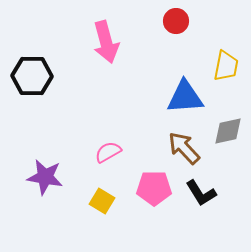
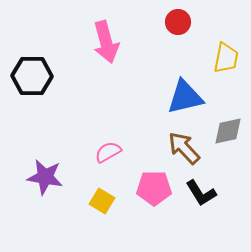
red circle: moved 2 px right, 1 px down
yellow trapezoid: moved 8 px up
blue triangle: rotated 9 degrees counterclockwise
